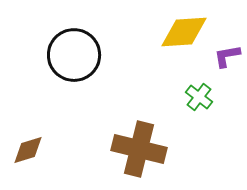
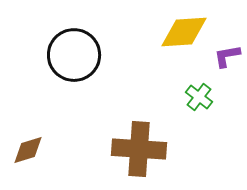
brown cross: rotated 10 degrees counterclockwise
